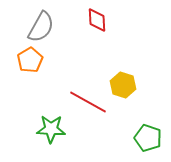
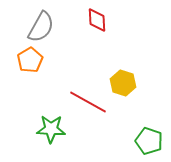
yellow hexagon: moved 2 px up
green pentagon: moved 1 px right, 3 px down
